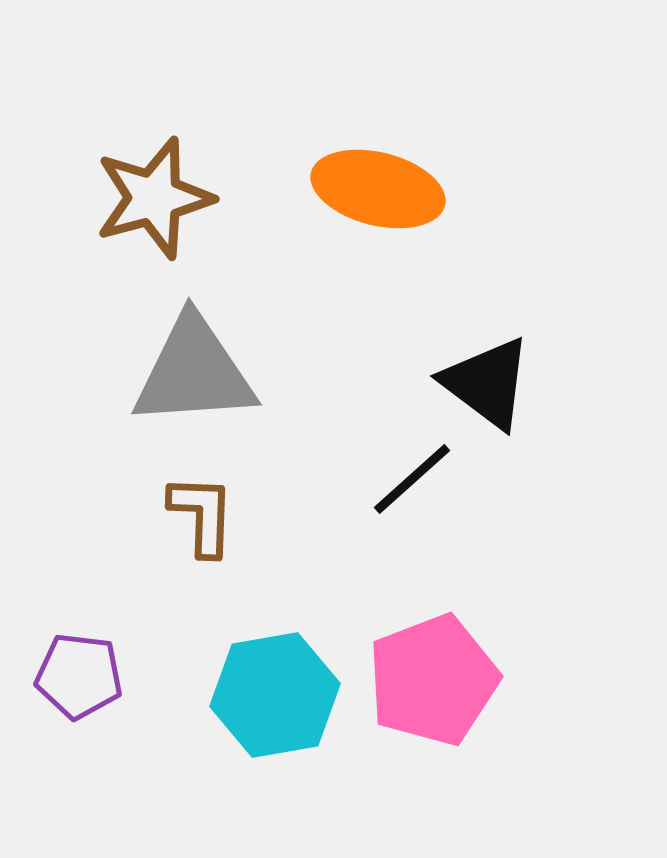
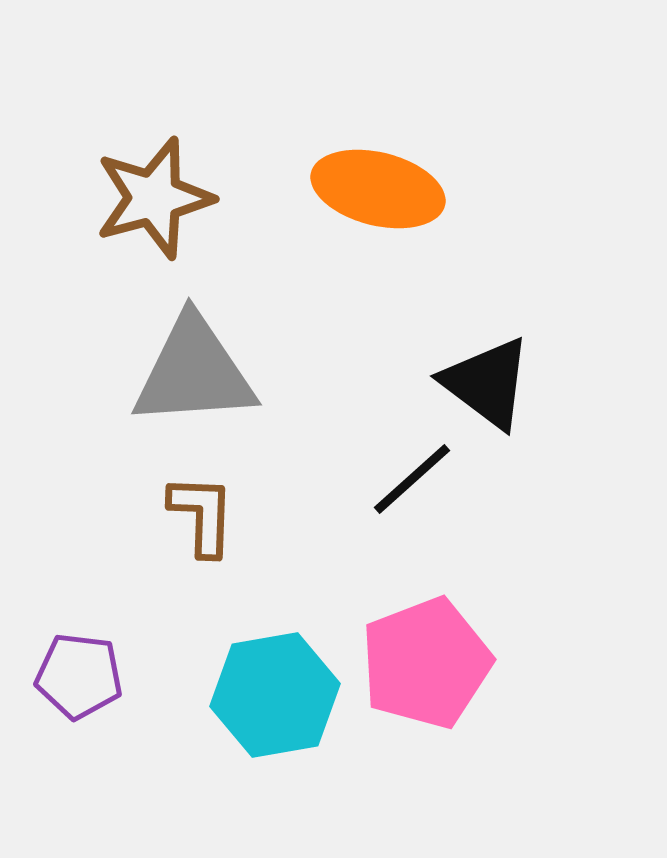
pink pentagon: moved 7 px left, 17 px up
